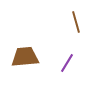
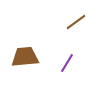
brown line: rotated 70 degrees clockwise
